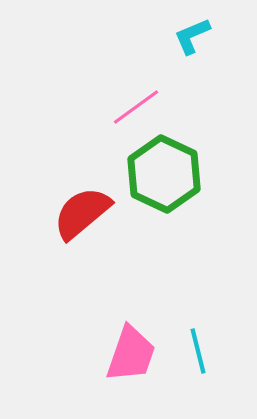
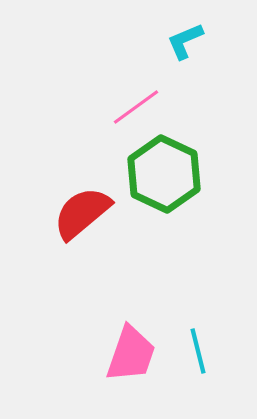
cyan L-shape: moved 7 px left, 5 px down
